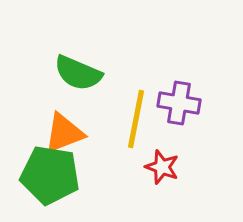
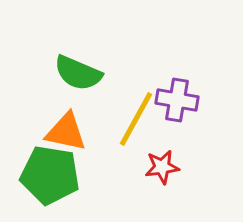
purple cross: moved 2 px left, 3 px up
yellow line: rotated 18 degrees clockwise
orange triangle: moved 2 px right, 1 px up; rotated 33 degrees clockwise
red star: rotated 28 degrees counterclockwise
